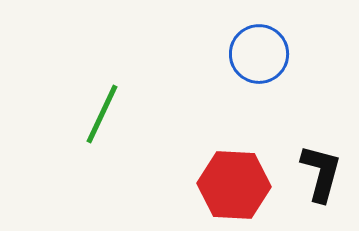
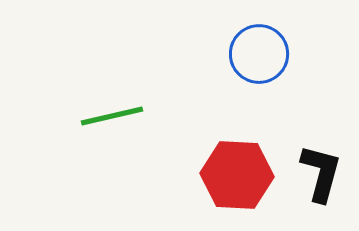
green line: moved 10 px right, 2 px down; rotated 52 degrees clockwise
red hexagon: moved 3 px right, 10 px up
